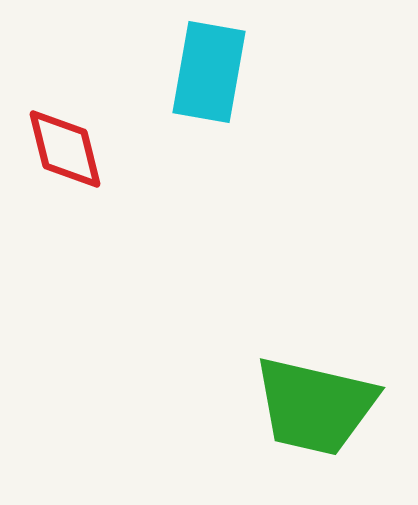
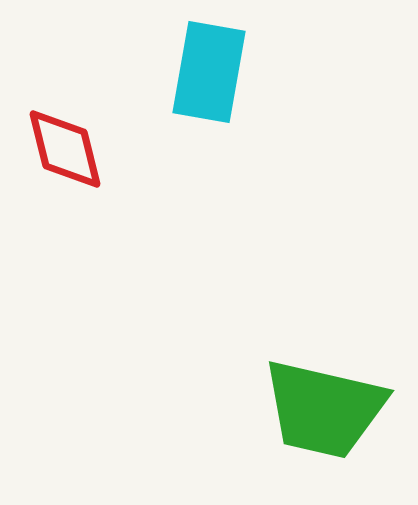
green trapezoid: moved 9 px right, 3 px down
